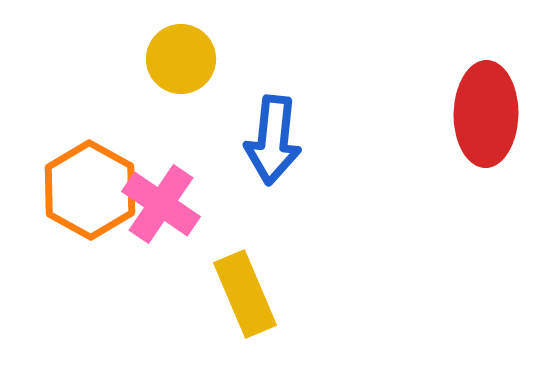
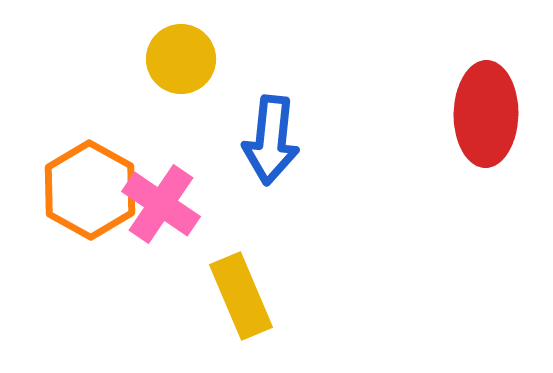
blue arrow: moved 2 px left
yellow rectangle: moved 4 px left, 2 px down
